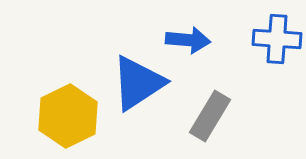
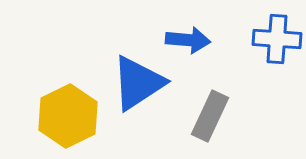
gray rectangle: rotated 6 degrees counterclockwise
